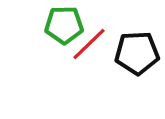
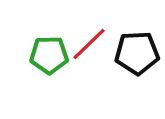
green pentagon: moved 15 px left, 30 px down
